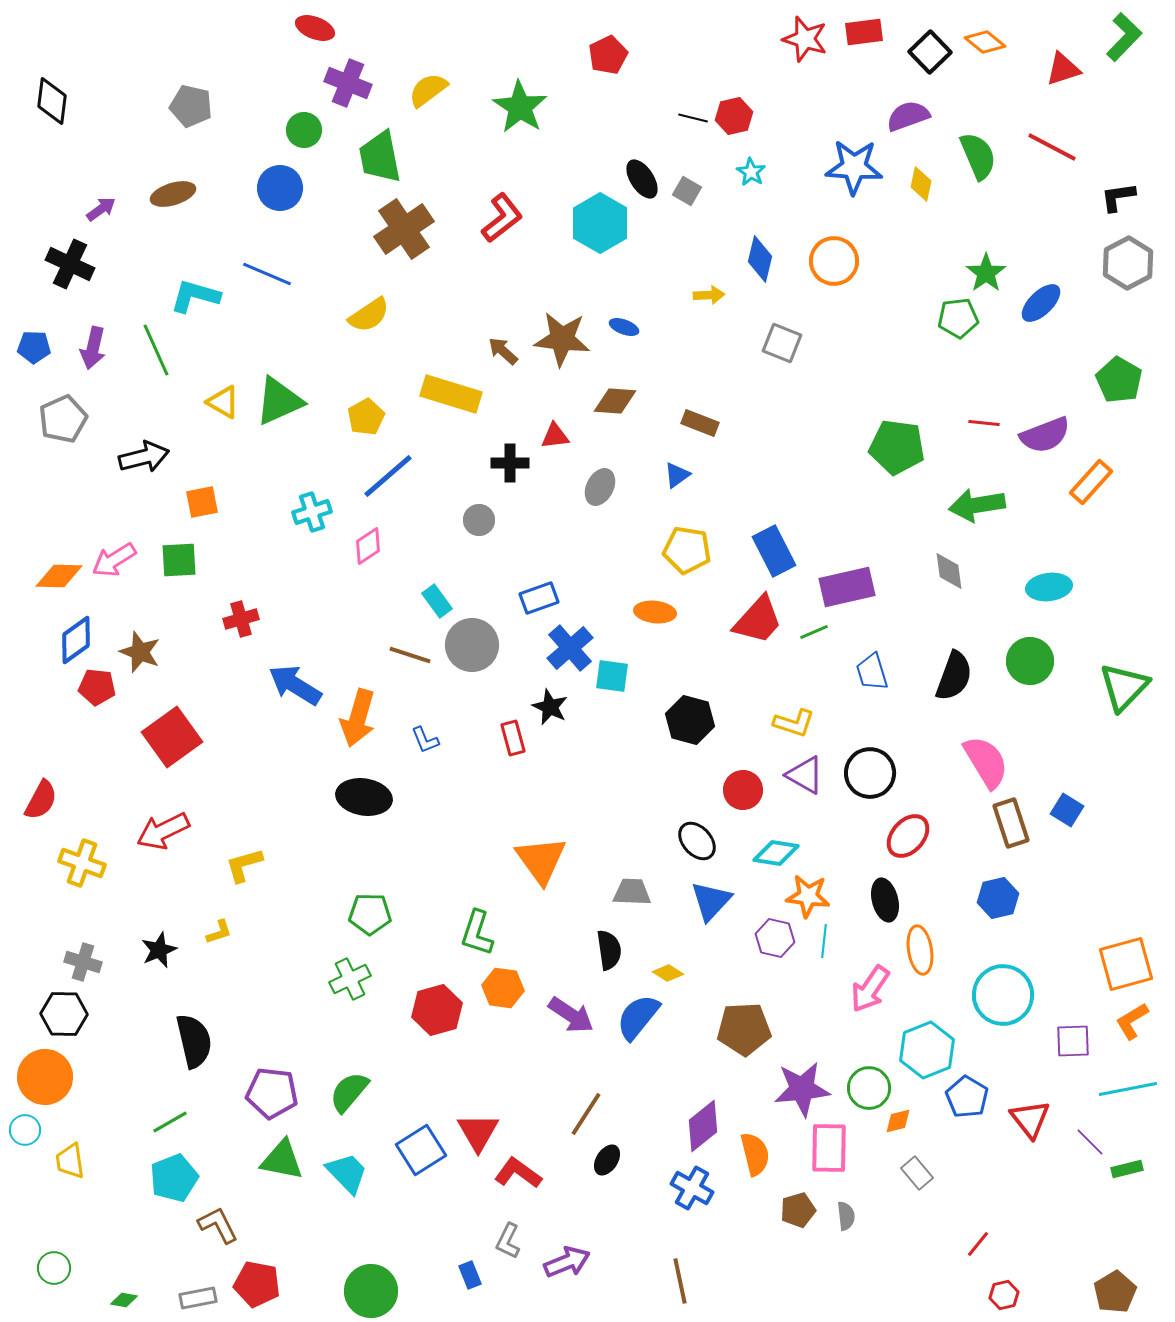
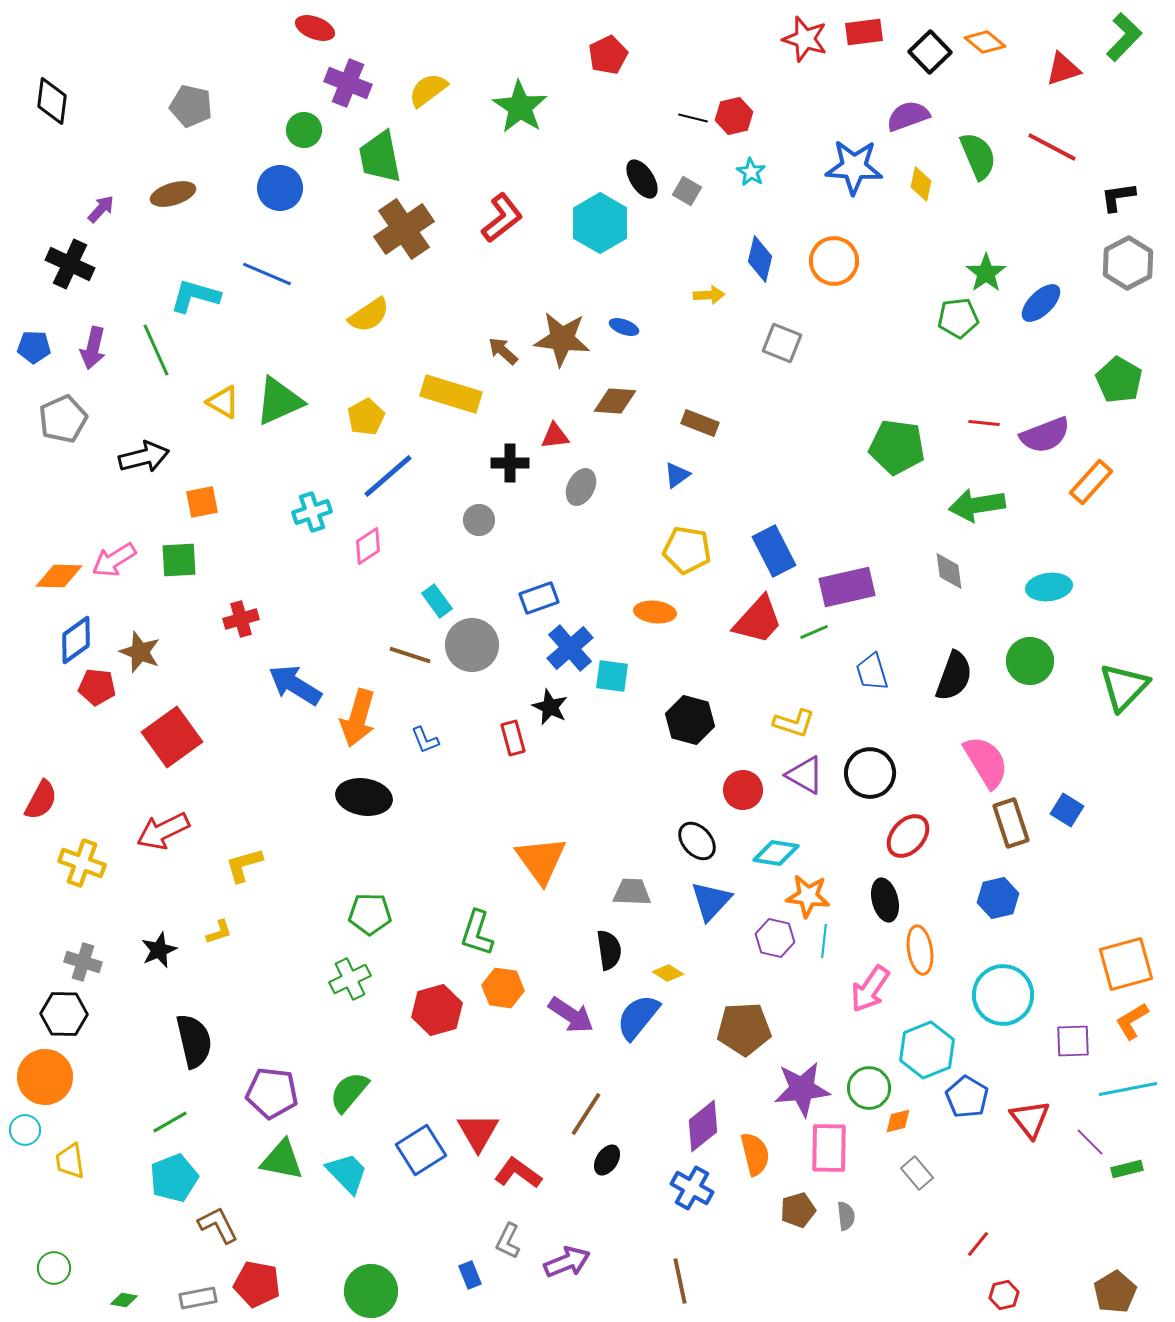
purple arrow at (101, 209): rotated 12 degrees counterclockwise
gray ellipse at (600, 487): moved 19 px left
